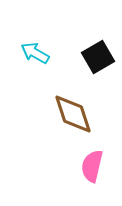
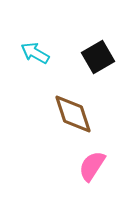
pink semicircle: rotated 20 degrees clockwise
